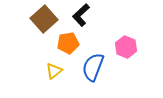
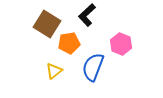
black L-shape: moved 6 px right
brown square: moved 3 px right, 5 px down; rotated 16 degrees counterclockwise
orange pentagon: moved 1 px right
pink hexagon: moved 5 px left, 3 px up
